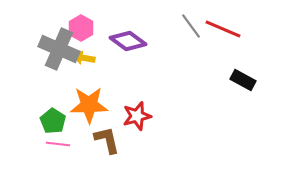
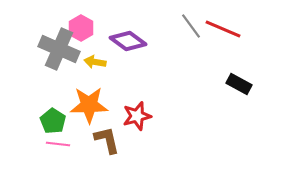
yellow arrow: moved 11 px right, 4 px down
black rectangle: moved 4 px left, 4 px down
